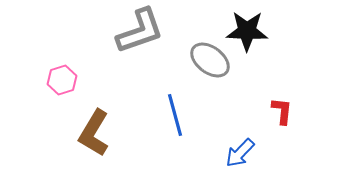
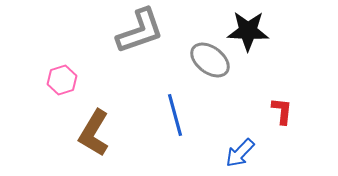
black star: moved 1 px right
